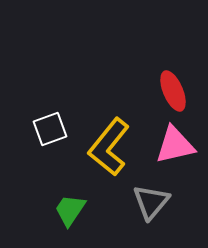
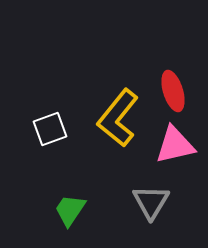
red ellipse: rotated 6 degrees clockwise
yellow L-shape: moved 9 px right, 29 px up
gray triangle: rotated 9 degrees counterclockwise
